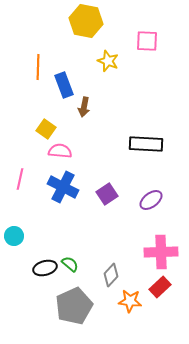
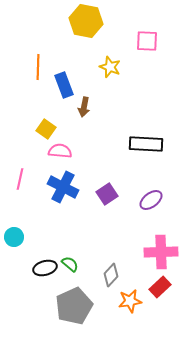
yellow star: moved 2 px right, 6 px down
cyan circle: moved 1 px down
orange star: rotated 15 degrees counterclockwise
